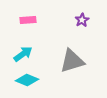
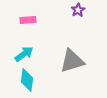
purple star: moved 4 px left, 10 px up
cyan arrow: moved 1 px right
cyan diamond: rotated 75 degrees clockwise
